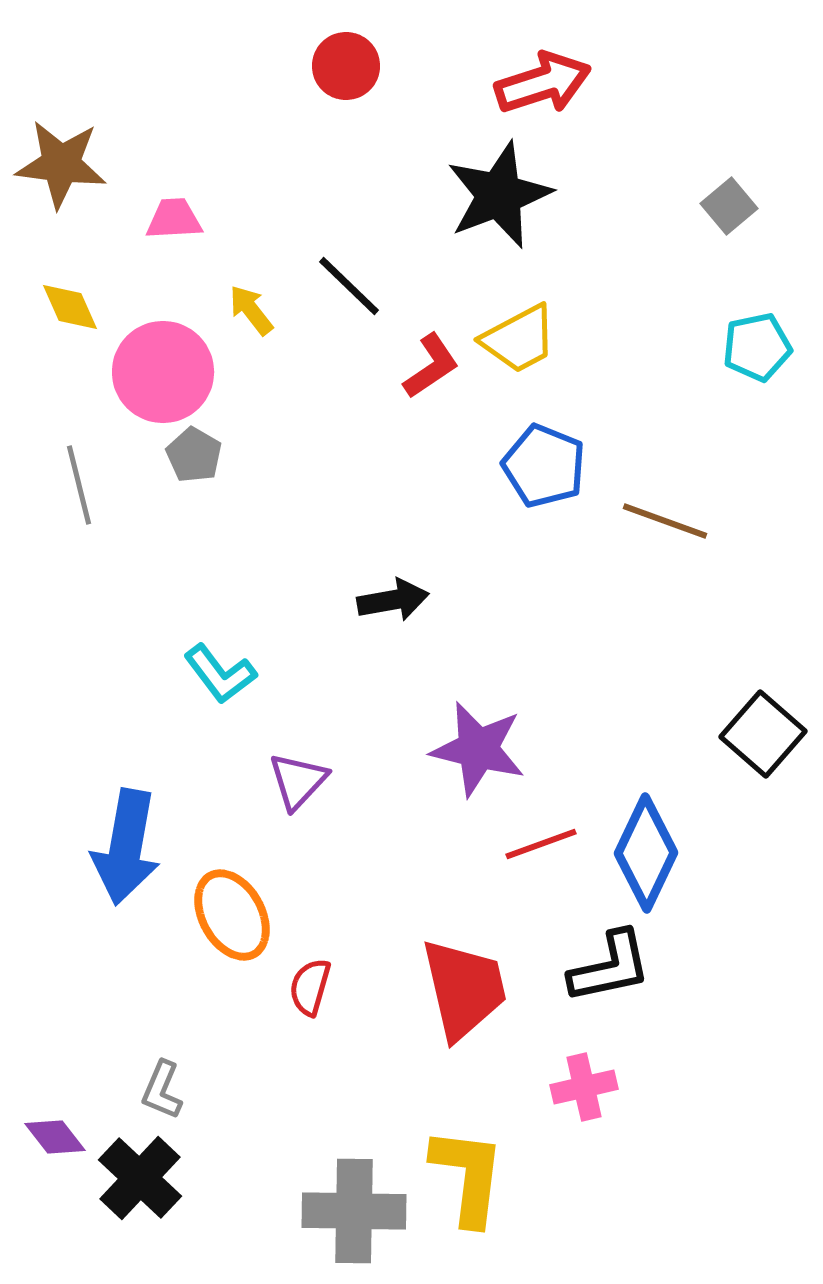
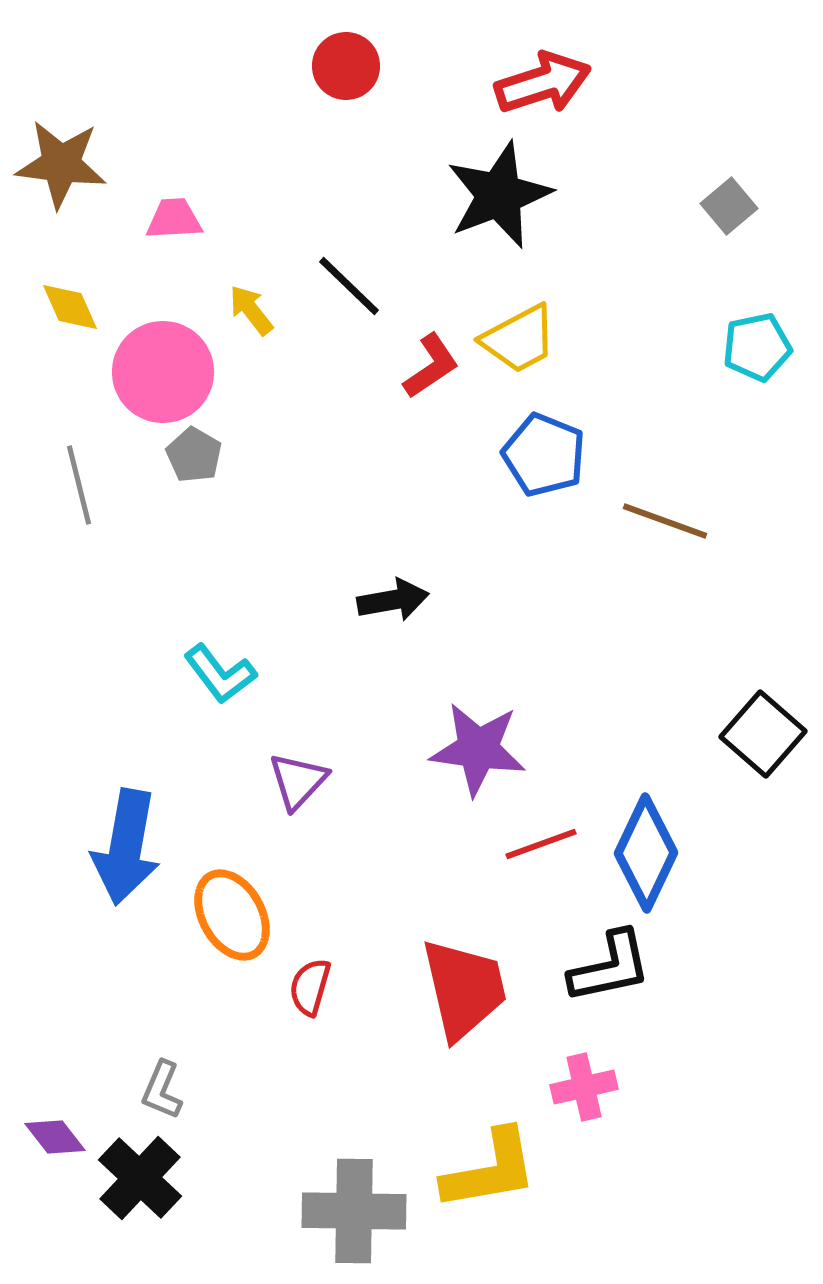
blue pentagon: moved 11 px up
purple star: rotated 6 degrees counterclockwise
yellow L-shape: moved 22 px right, 6 px up; rotated 73 degrees clockwise
